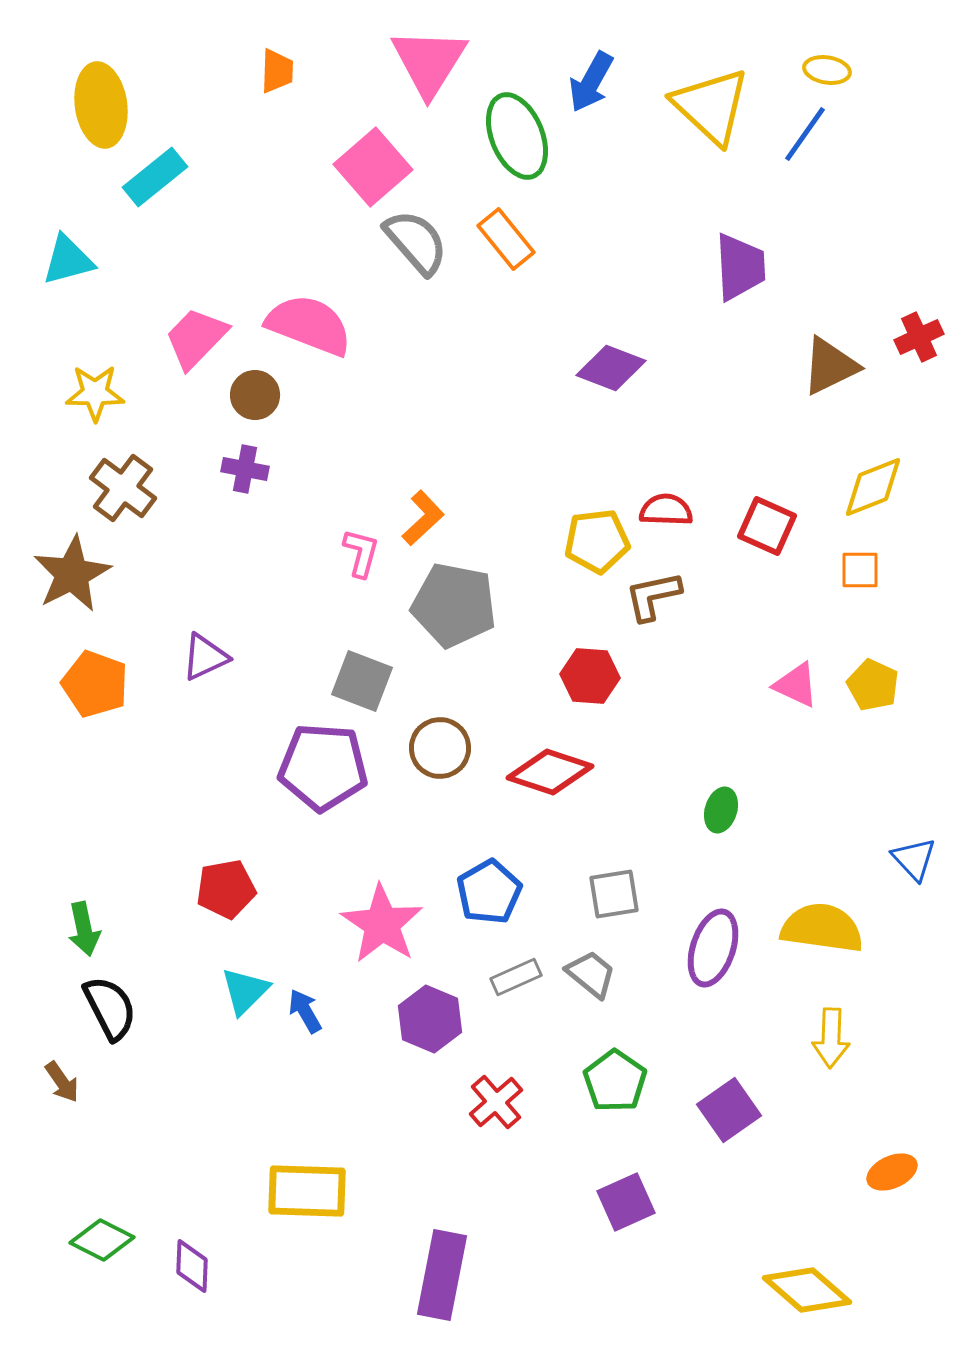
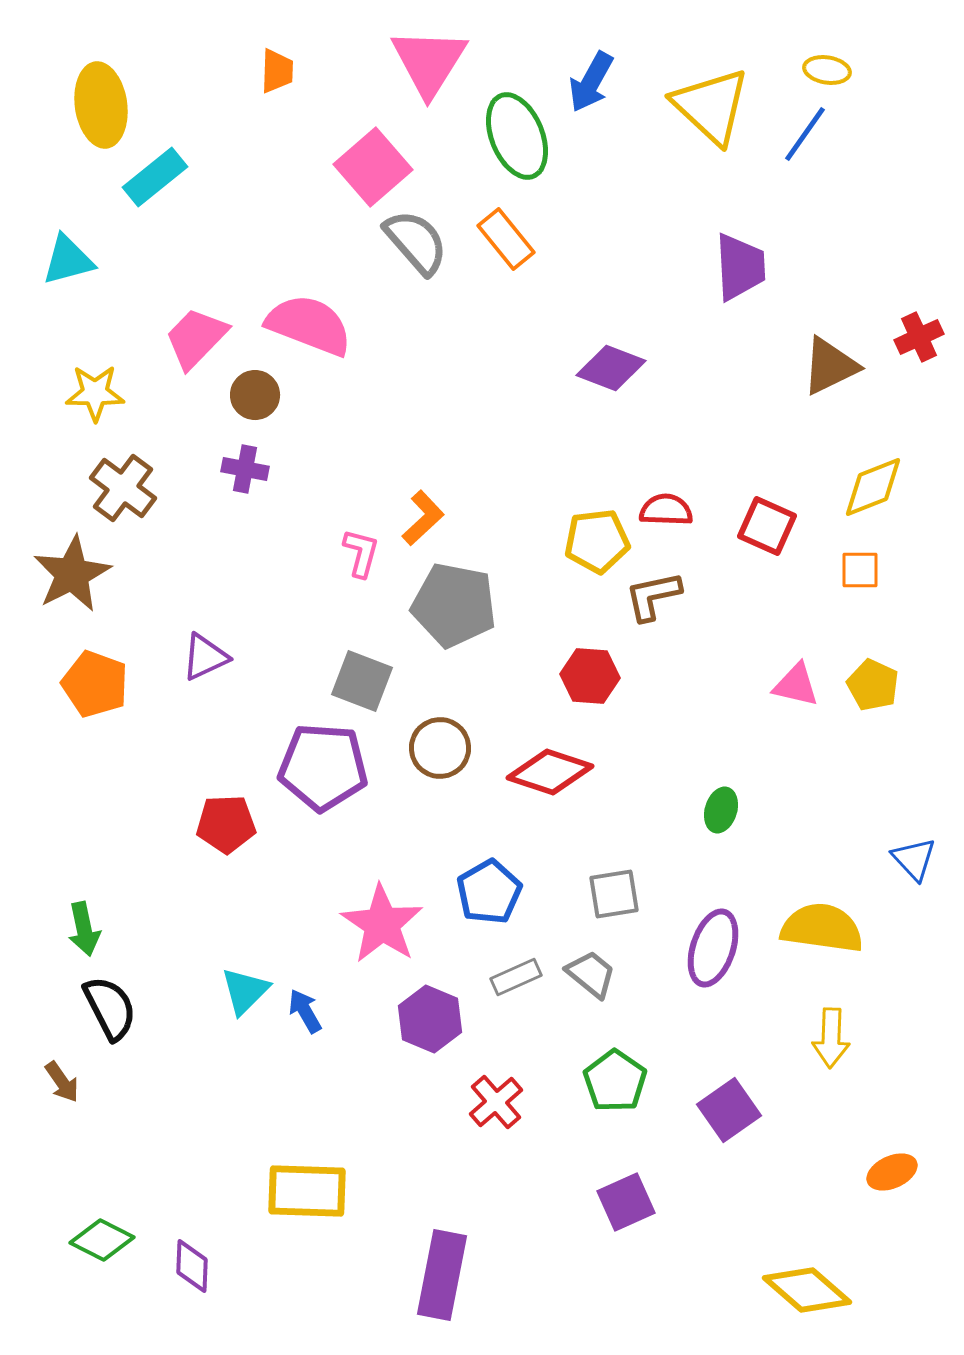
pink triangle at (796, 685): rotated 12 degrees counterclockwise
red pentagon at (226, 889): moved 65 px up; rotated 8 degrees clockwise
